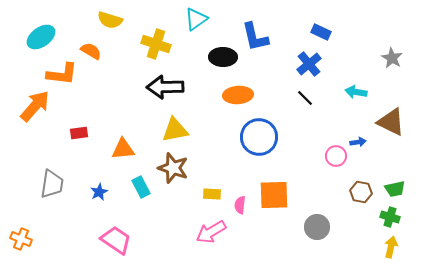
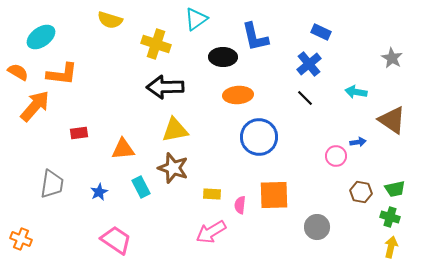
orange semicircle: moved 73 px left, 21 px down
brown triangle: moved 1 px right, 2 px up; rotated 8 degrees clockwise
